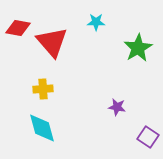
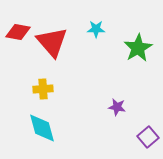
cyan star: moved 7 px down
red diamond: moved 4 px down
purple square: rotated 15 degrees clockwise
